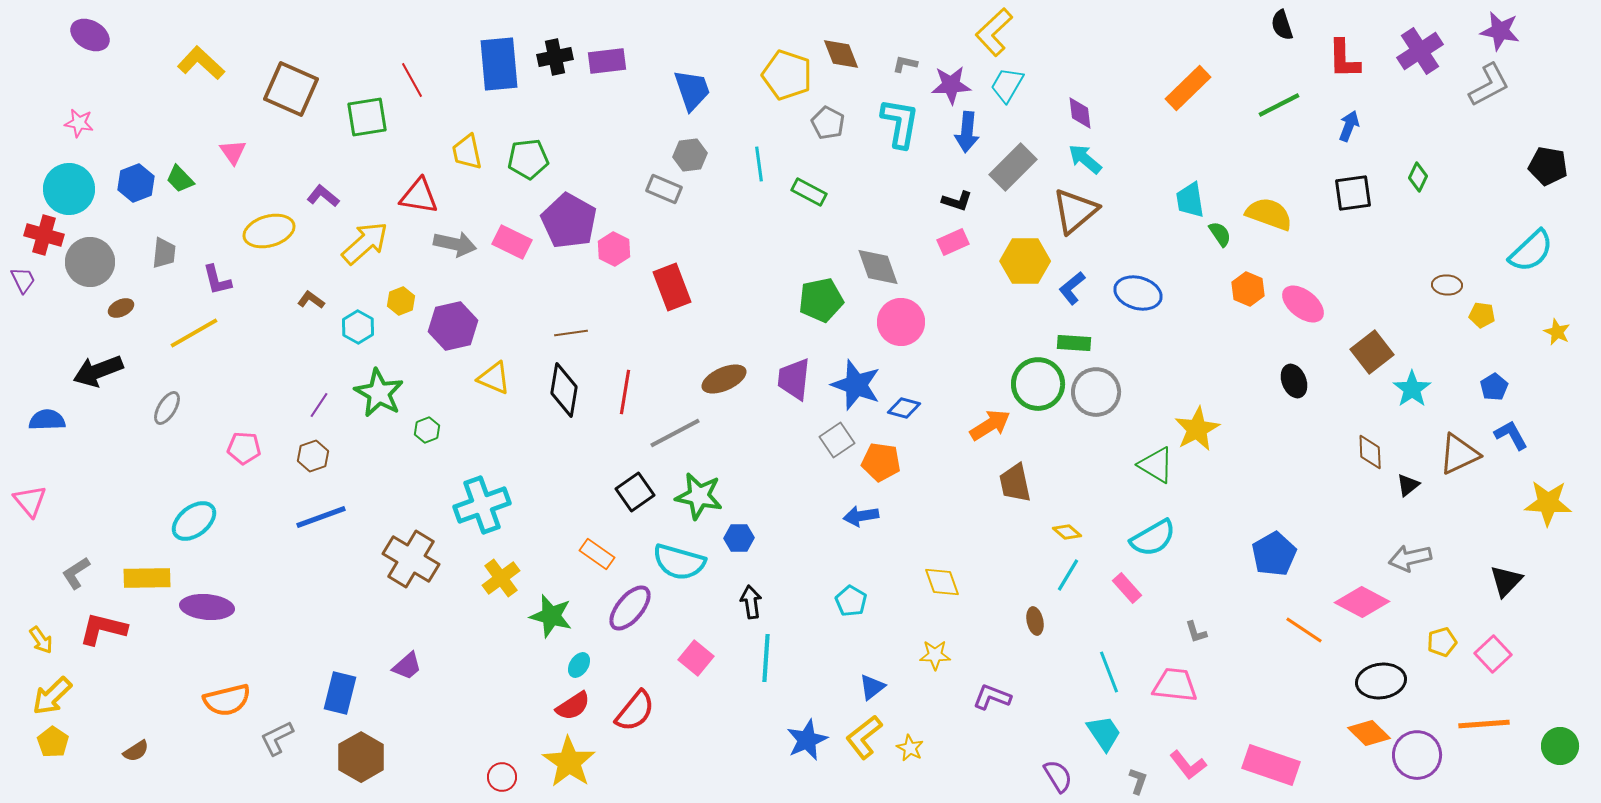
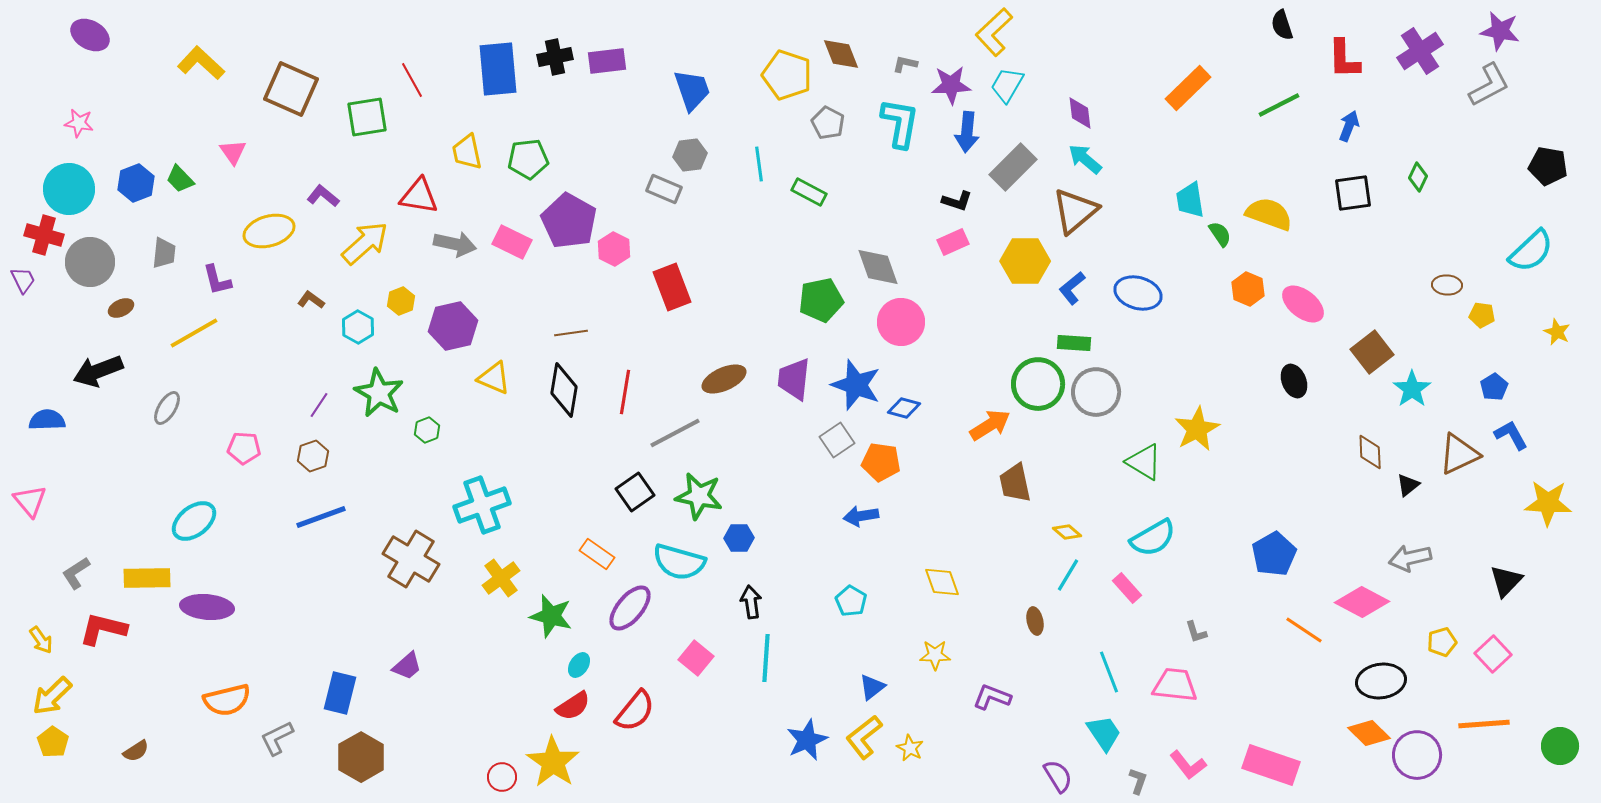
blue rectangle at (499, 64): moved 1 px left, 5 px down
green triangle at (1156, 465): moved 12 px left, 3 px up
yellow star at (569, 762): moved 16 px left
